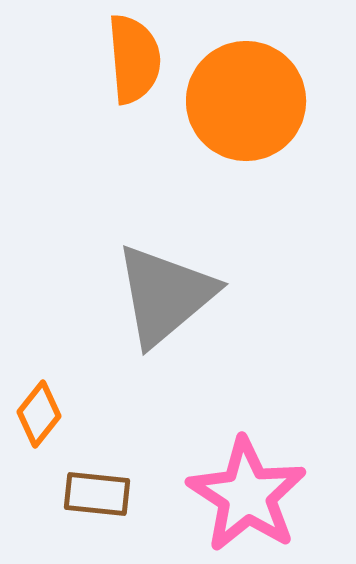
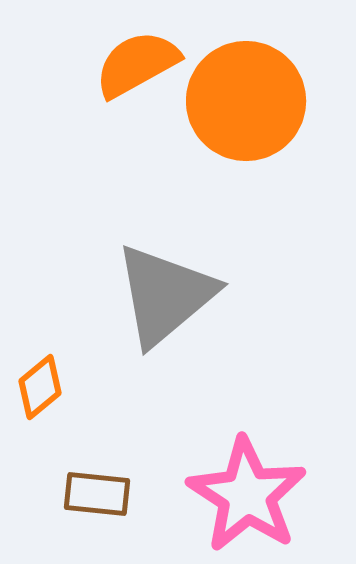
orange semicircle: moved 3 px right, 5 px down; rotated 114 degrees counterclockwise
orange diamond: moved 1 px right, 27 px up; rotated 12 degrees clockwise
